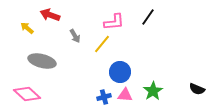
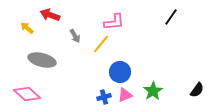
black line: moved 23 px right
yellow line: moved 1 px left
gray ellipse: moved 1 px up
black semicircle: moved 1 px down; rotated 77 degrees counterclockwise
pink triangle: rotated 28 degrees counterclockwise
